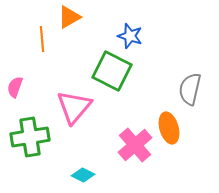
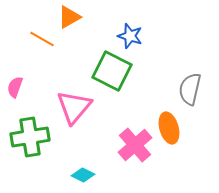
orange line: rotated 55 degrees counterclockwise
